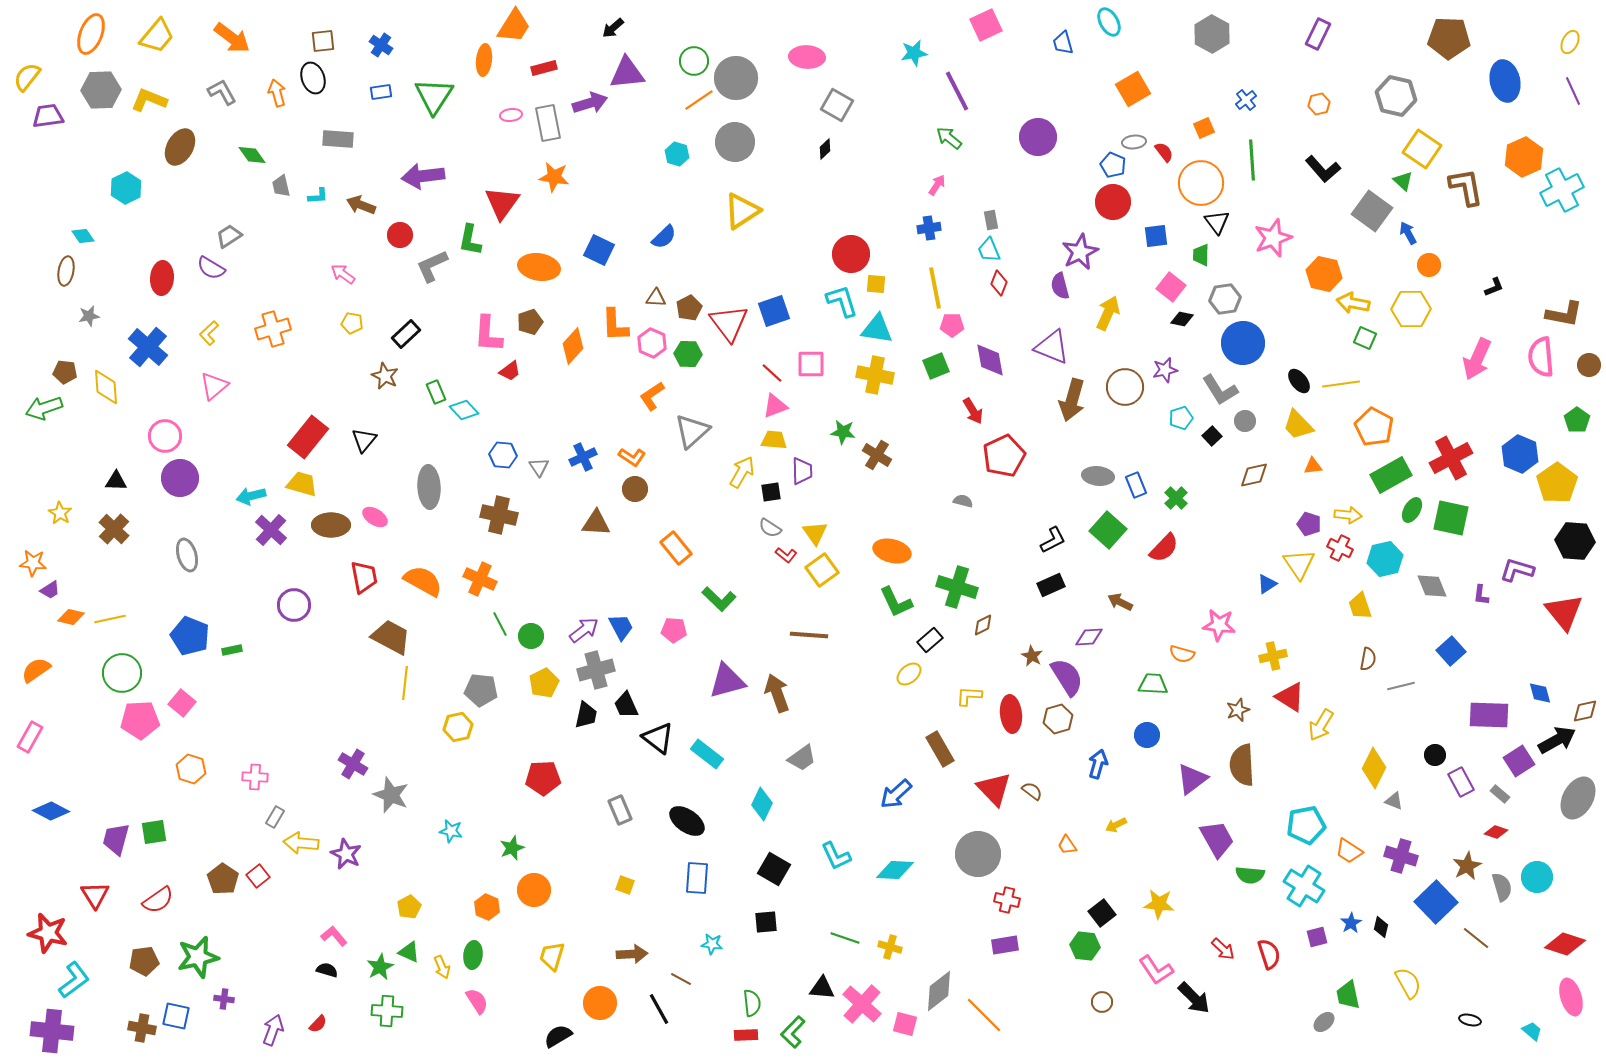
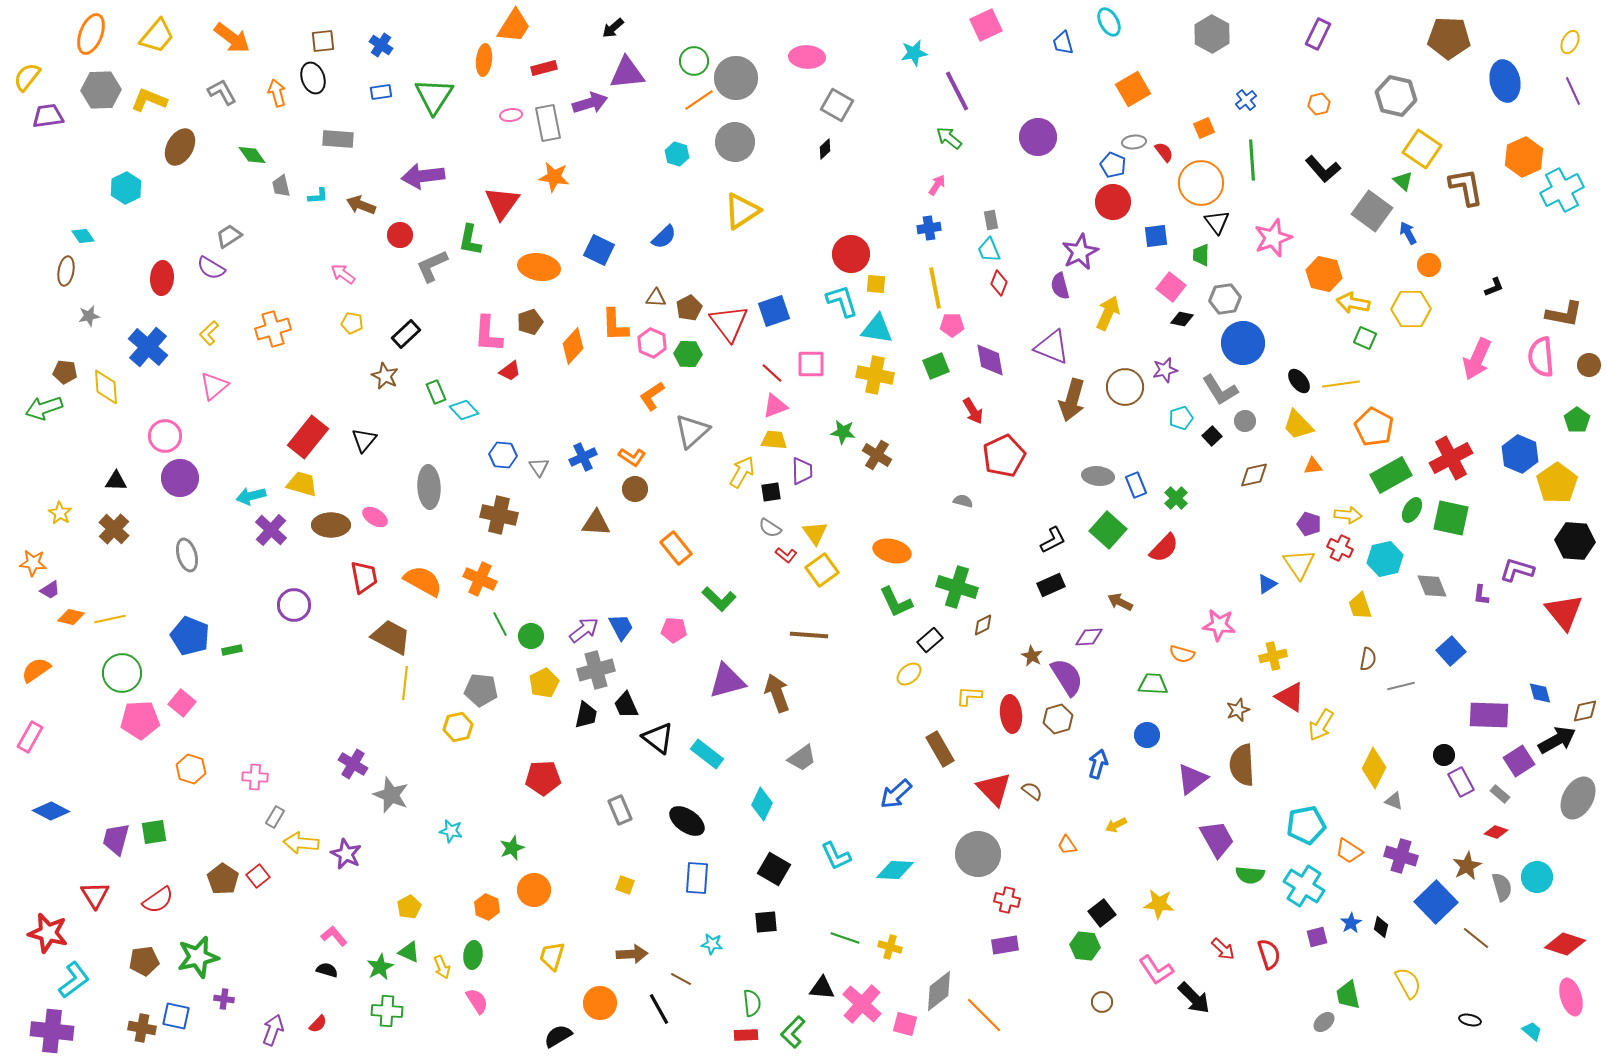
black circle at (1435, 755): moved 9 px right
